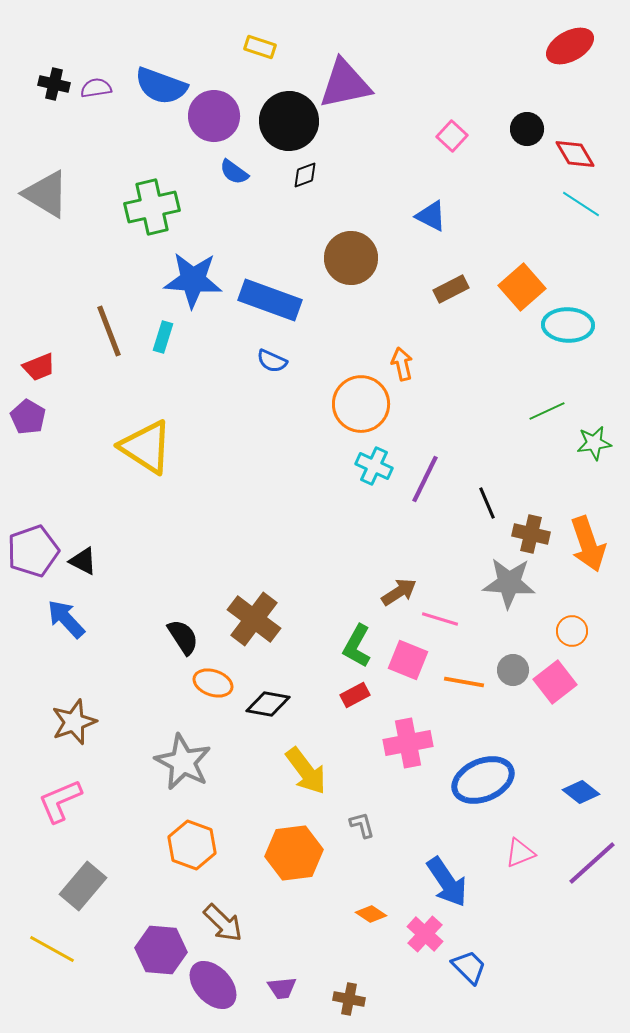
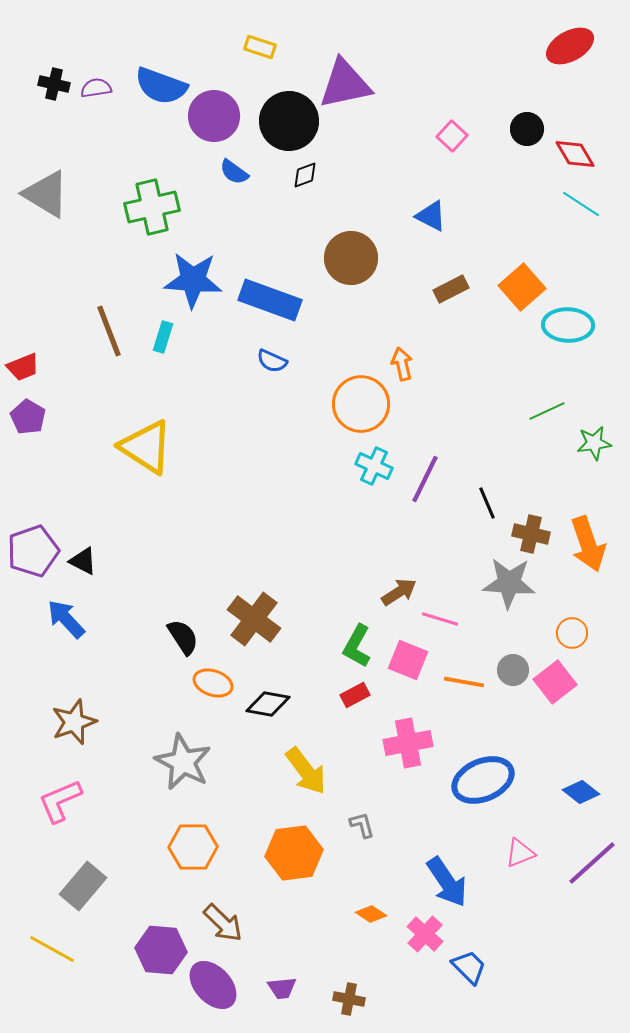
red trapezoid at (39, 367): moved 16 px left
orange circle at (572, 631): moved 2 px down
orange hexagon at (192, 845): moved 1 px right, 2 px down; rotated 21 degrees counterclockwise
